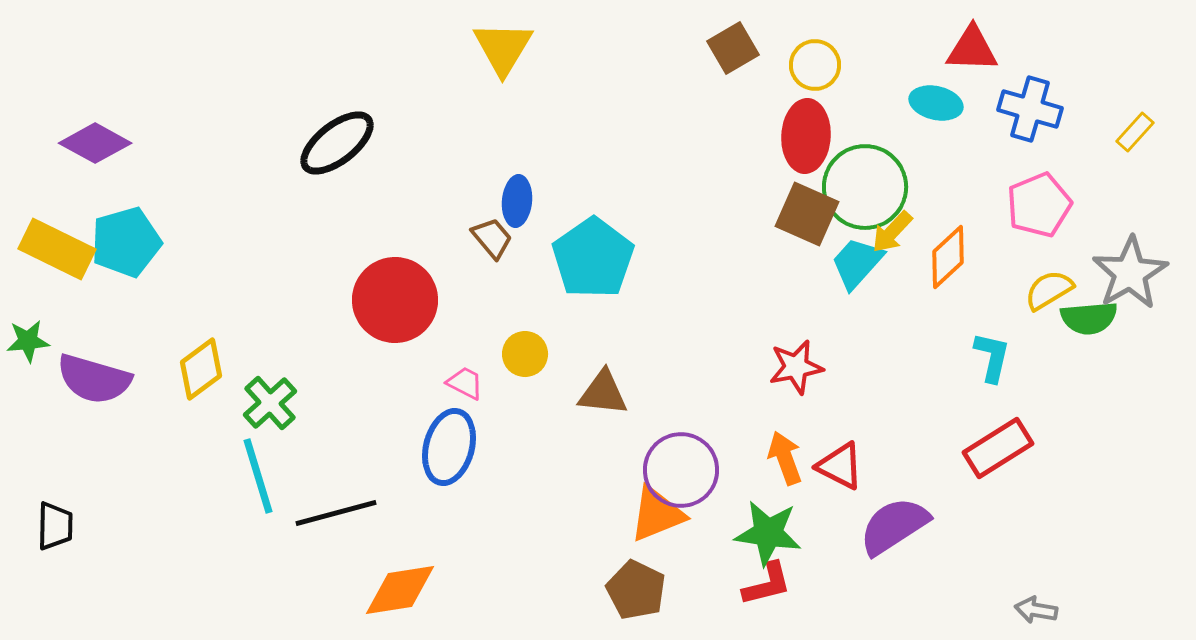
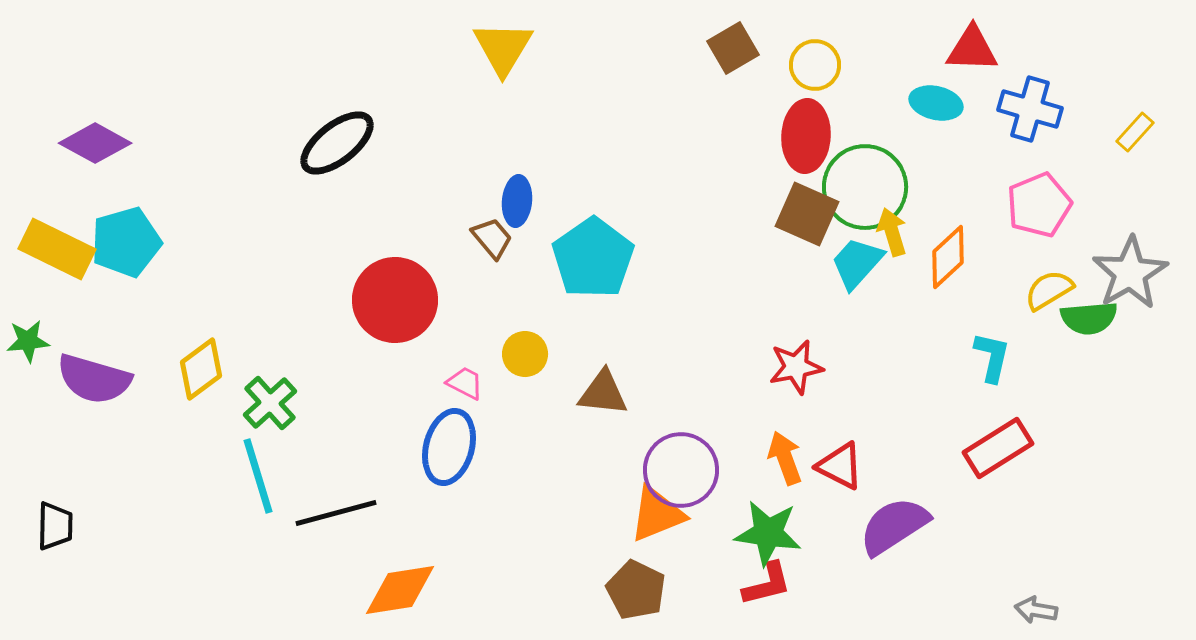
yellow arrow at (892, 232): rotated 120 degrees clockwise
